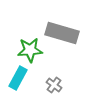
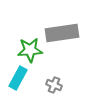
gray rectangle: rotated 24 degrees counterclockwise
gray cross: rotated 14 degrees counterclockwise
